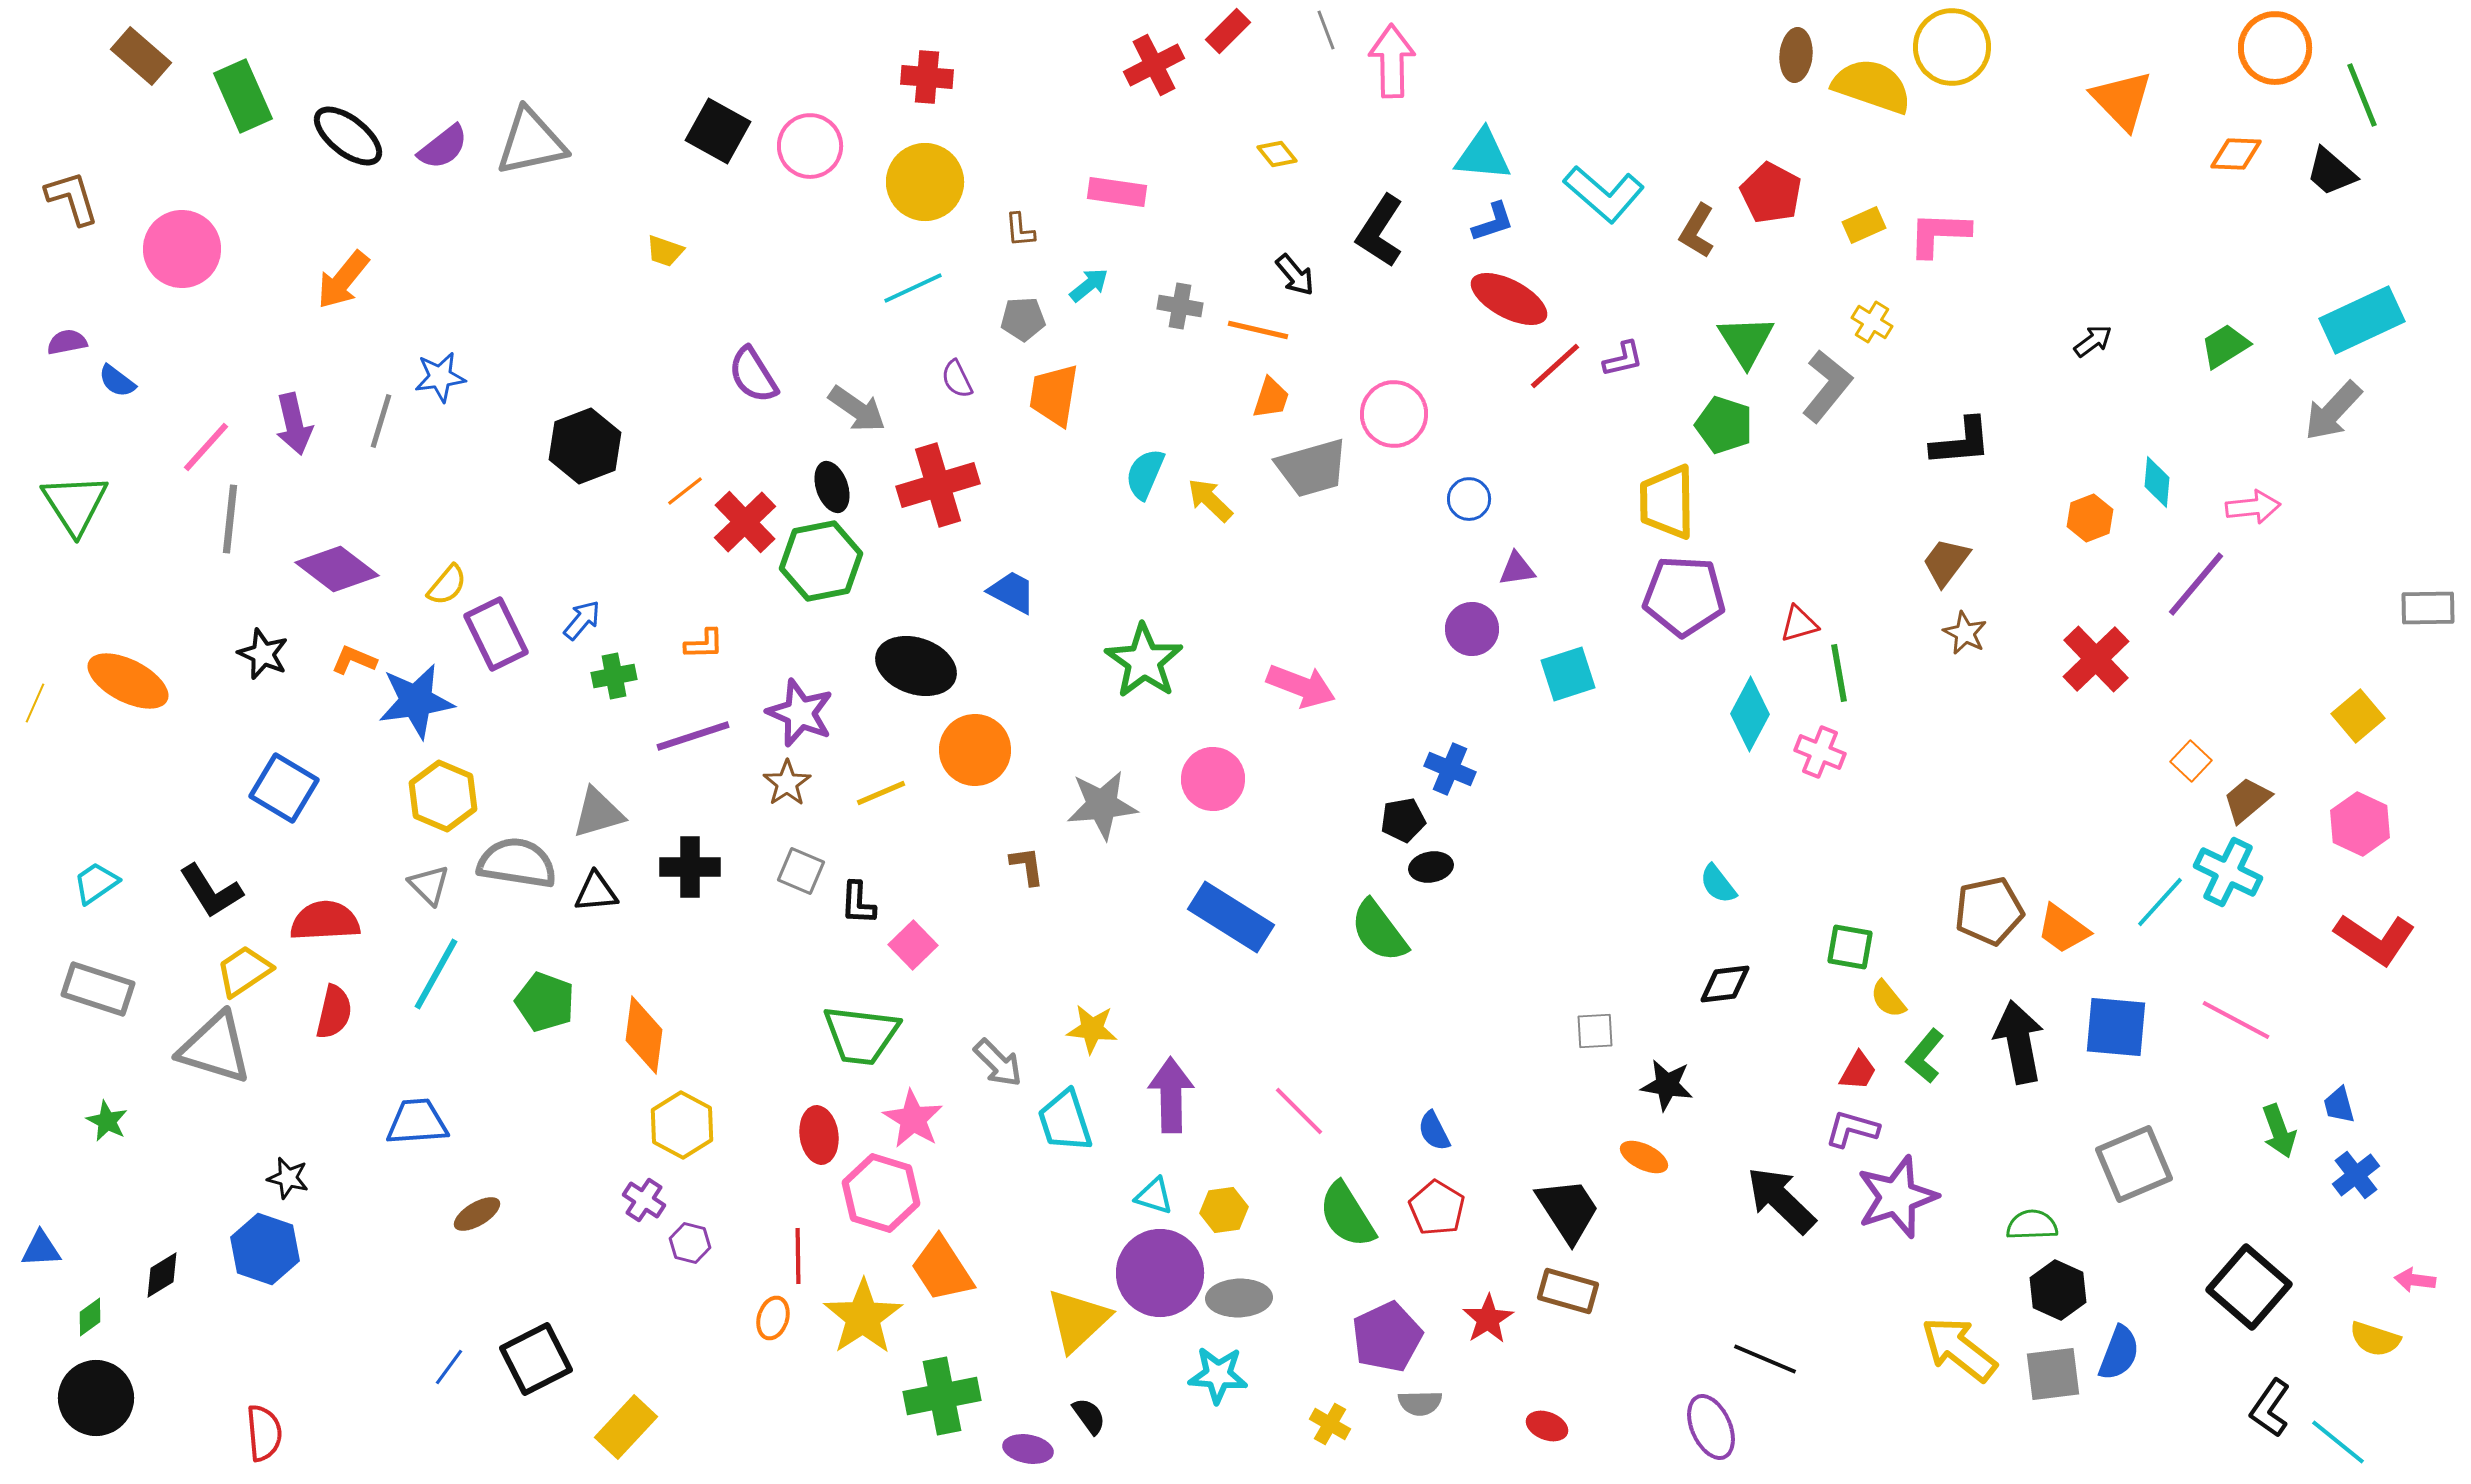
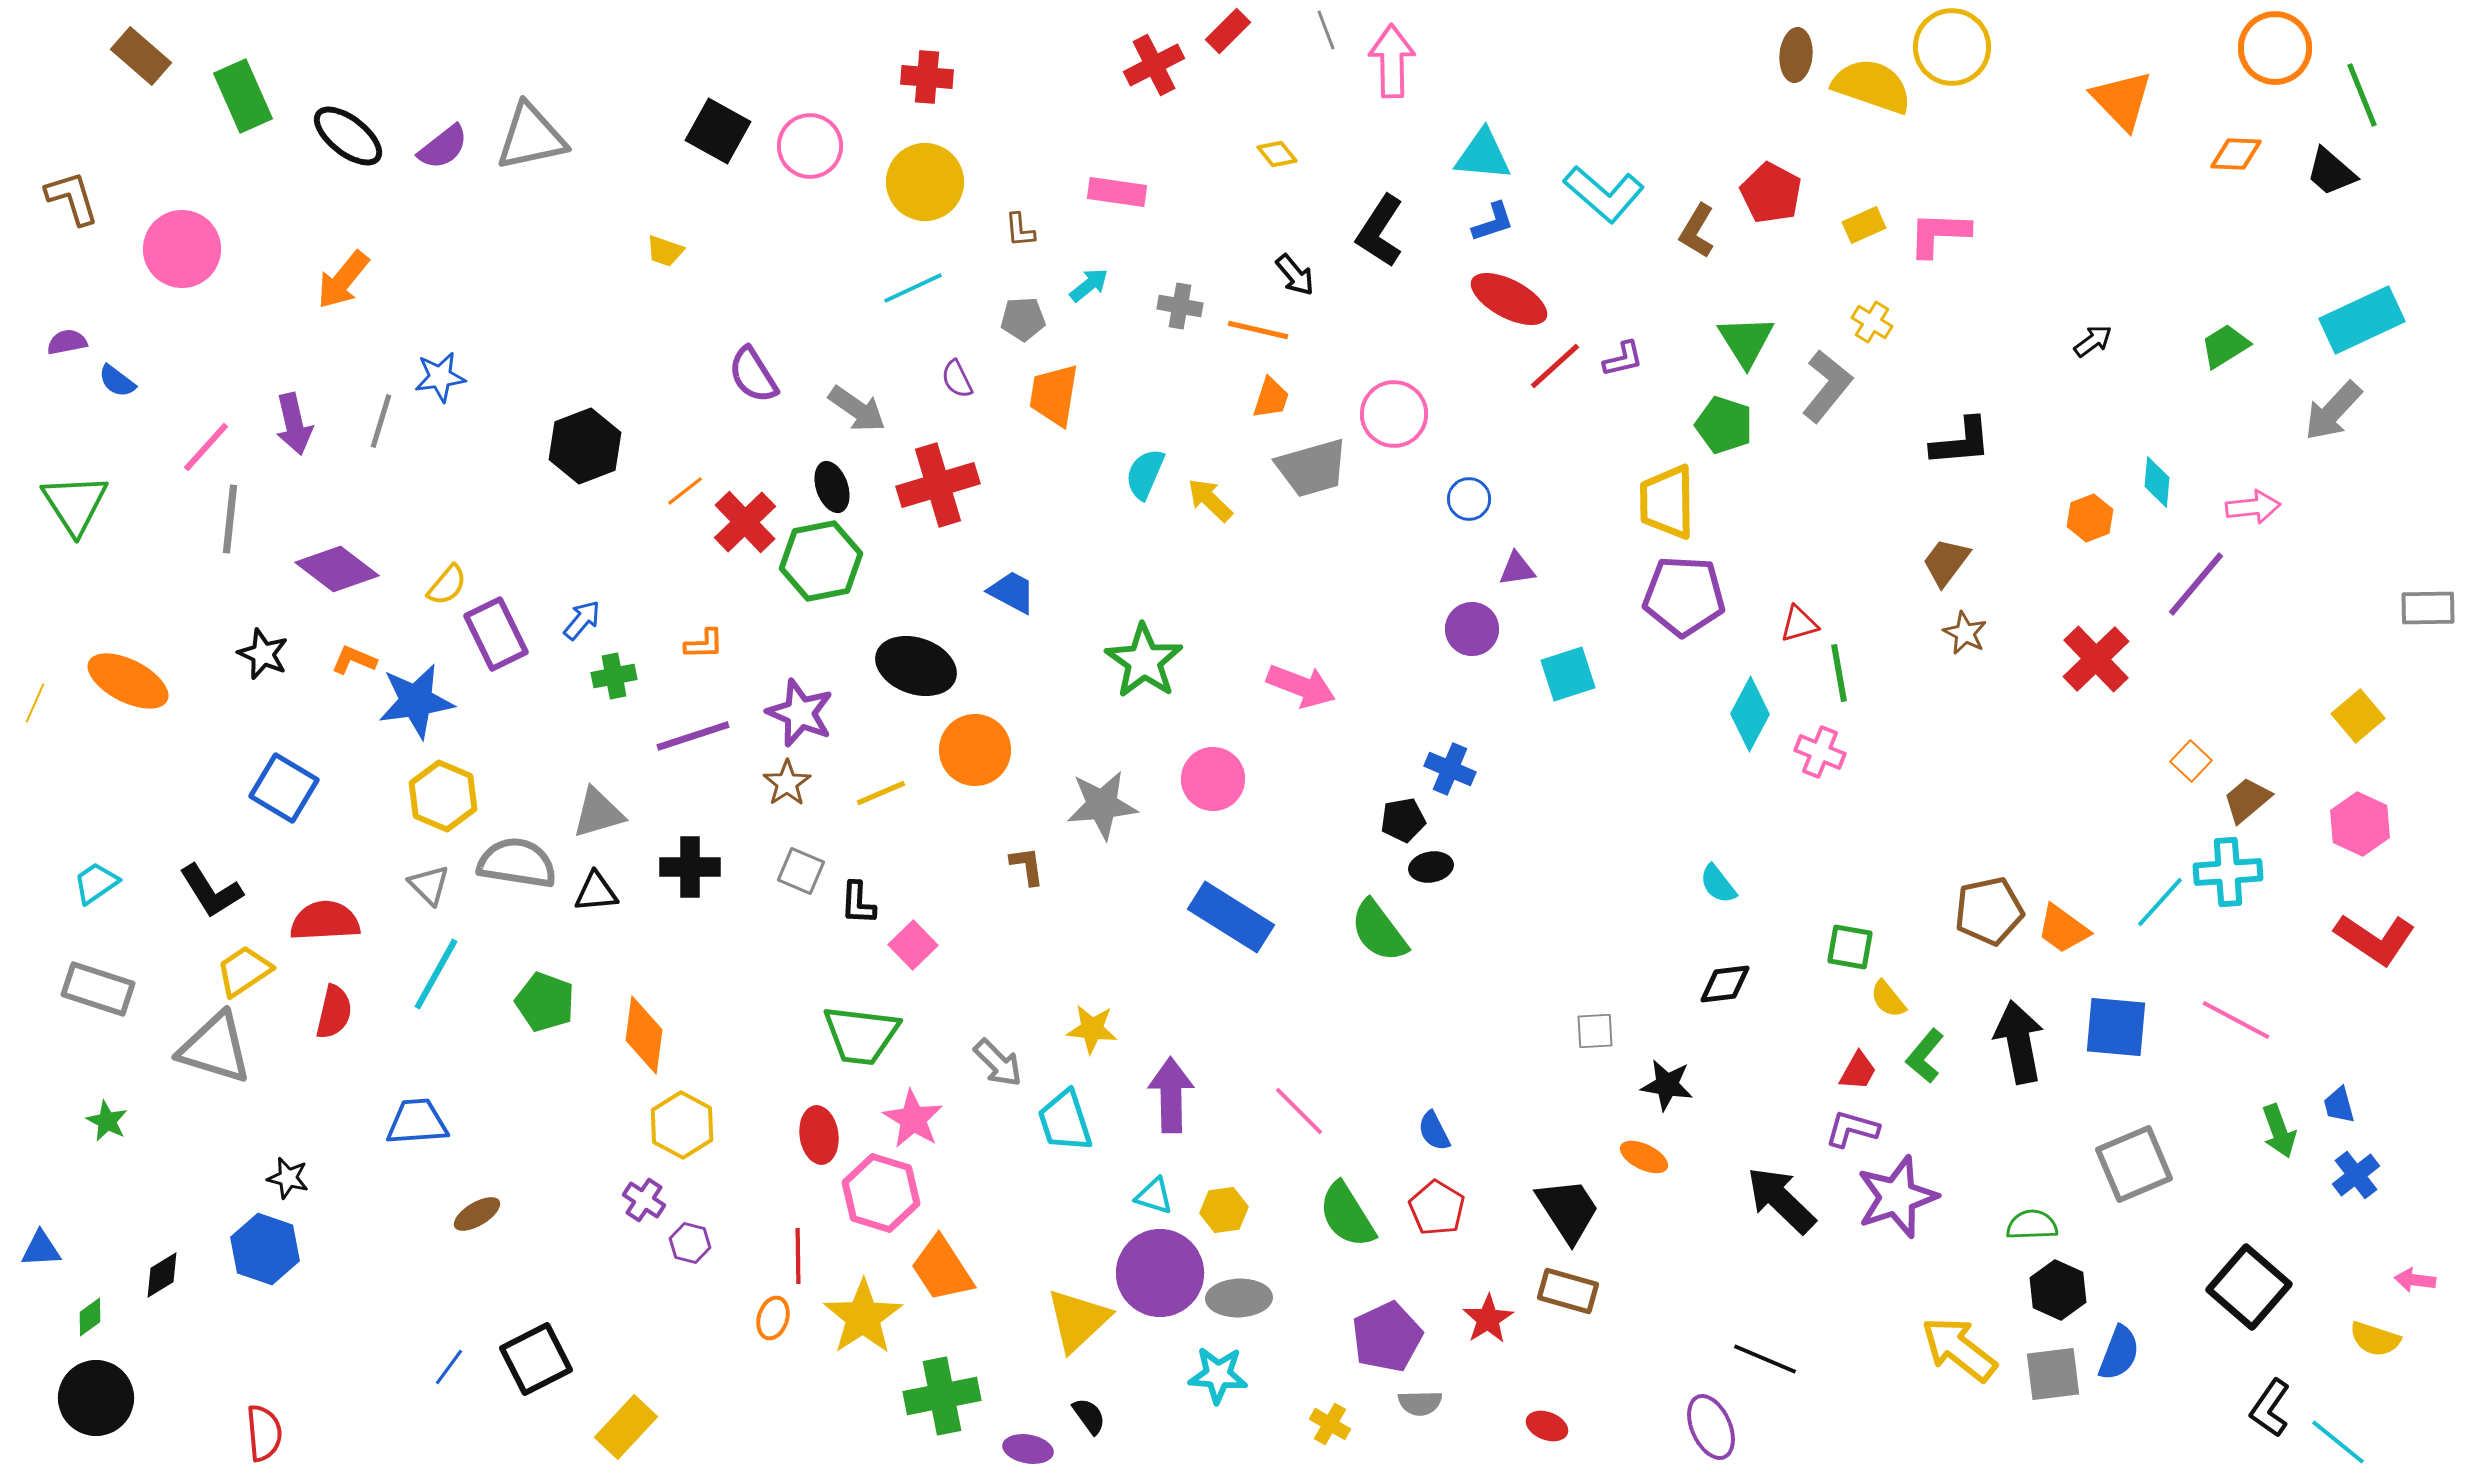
gray triangle at (531, 142): moved 5 px up
cyan cross at (2228, 872): rotated 30 degrees counterclockwise
